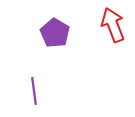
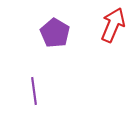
red arrow: rotated 44 degrees clockwise
